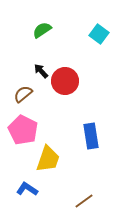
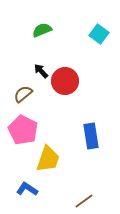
green semicircle: rotated 12 degrees clockwise
